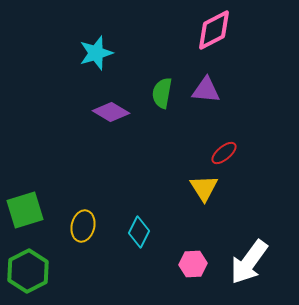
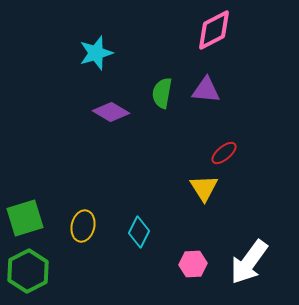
green square: moved 8 px down
